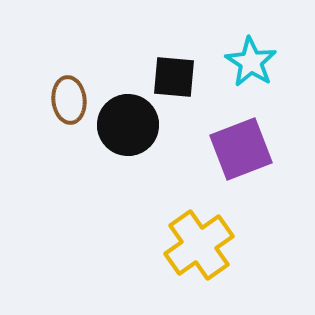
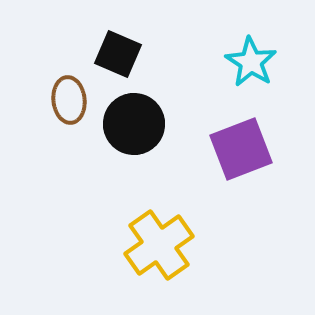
black square: moved 56 px left, 23 px up; rotated 18 degrees clockwise
black circle: moved 6 px right, 1 px up
yellow cross: moved 40 px left
